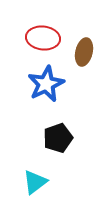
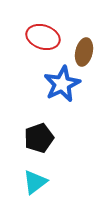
red ellipse: moved 1 px up; rotated 12 degrees clockwise
blue star: moved 16 px right
black pentagon: moved 19 px left
